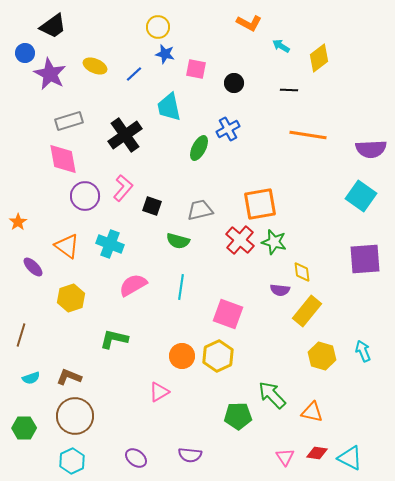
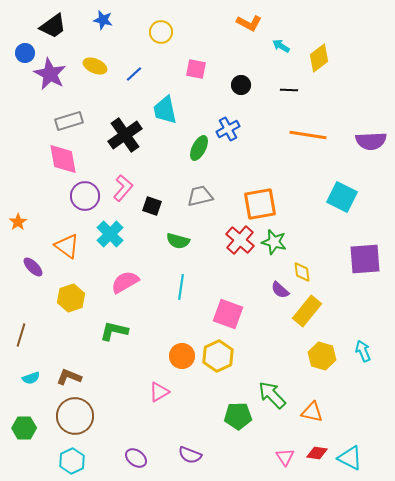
yellow circle at (158, 27): moved 3 px right, 5 px down
blue star at (165, 54): moved 62 px left, 34 px up
black circle at (234, 83): moved 7 px right, 2 px down
cyan trapezoid at (169, 107): moved 4 px left, 3 px down
purple semicircle at (371, 149): moved 8 px up
cyan square at (361, 196): moved 19 px left, 1 px down; rotated 8 degrees counterclockwise
gray trapezoid at (200, 210): moved 14 px up
cyan cross at (110, 244): moved 10 px up; rotated 24 degrees clockwise
pink semicircle at (133, 285): moved 8 px left, 3 px up
purple semicircle at (280, 290): rotated 36 degrees clockwise
green L-shape at (114, 339): moved 8 px up
purple semicircle at (190, 455): rotated 15 degrees clockwise
